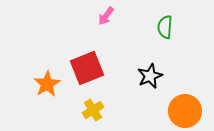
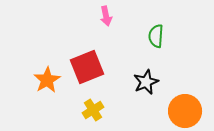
pink arrow: rotated 48 degrees counterclockwise
green semicircle: moved 9 px left, 9 px down
red square: moved 1 px up
black star: moved 4 px left, 6 px down
orange star: moved 4 px up
